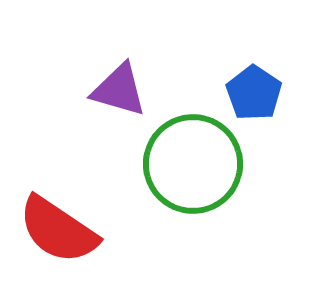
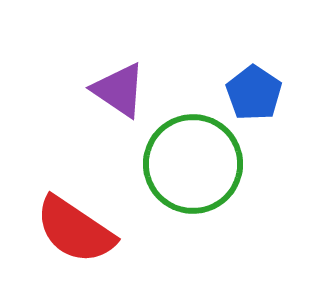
purple triangle: rotated 18 degrees clockwise
red semicircle: moved 17 px right
